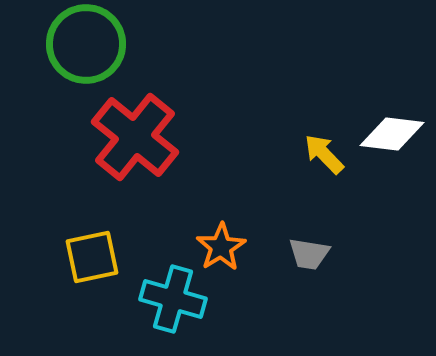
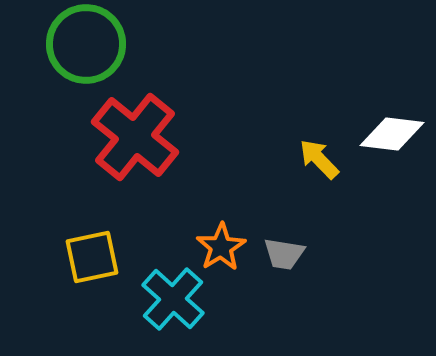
yellow arrow: moved 5 px left, 5 px down
gray trapezoid: moved 25 px left
cyan cross: rotated 26 degrees clockwise
